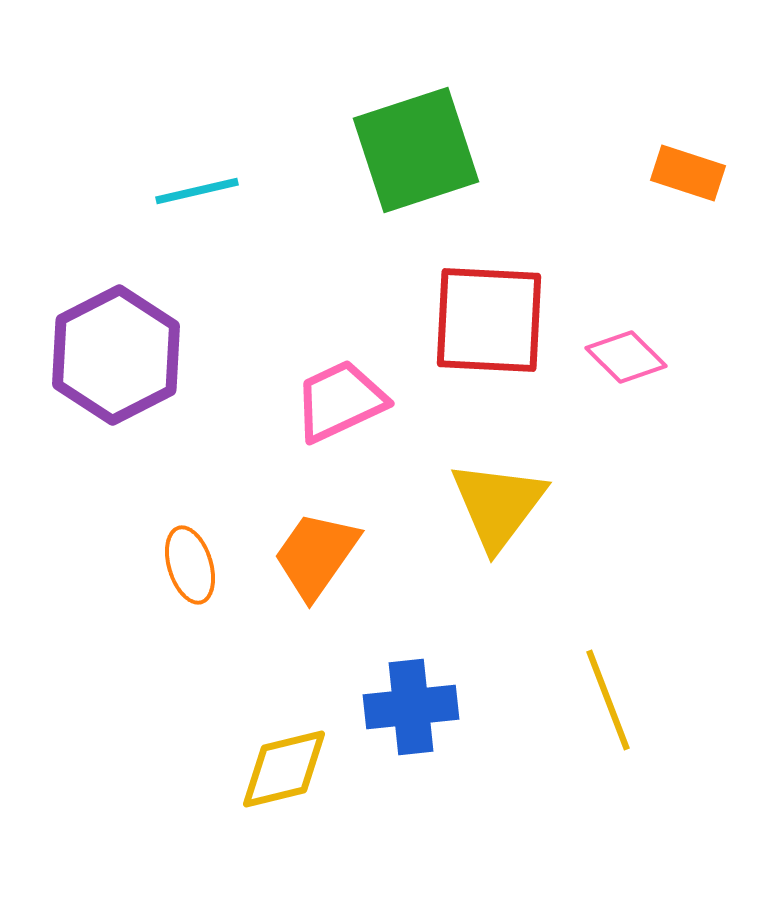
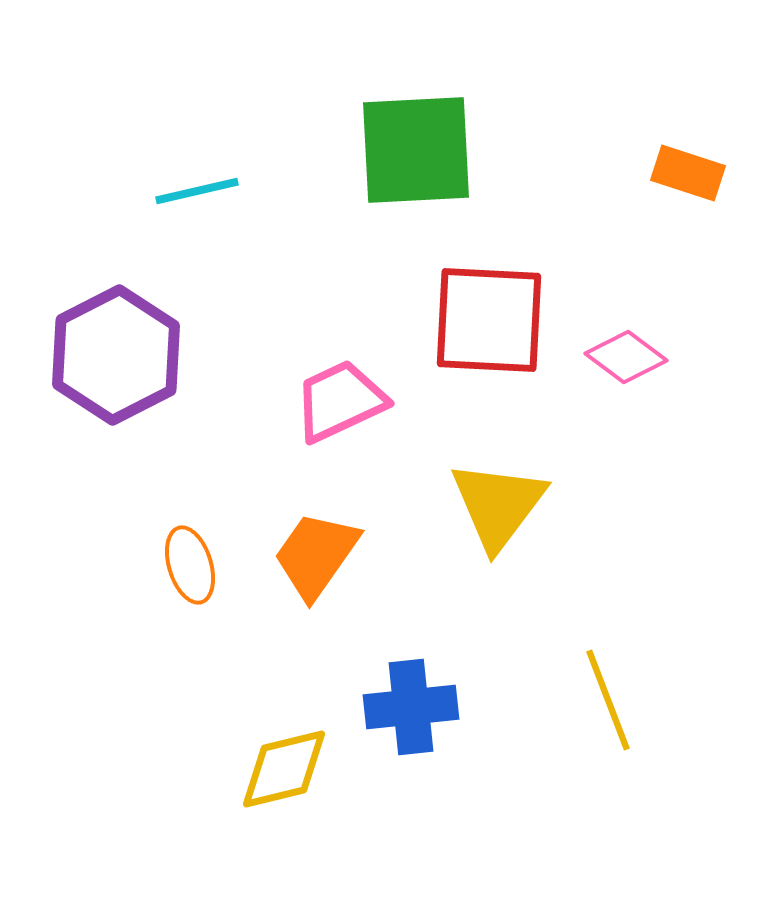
green square: rotated 15 degrees clockwise
pink diamond: rotated 8 degrees counterclockwise
